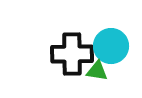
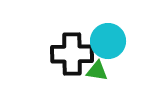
cyan circle: moved 3 px left, 5 px up
